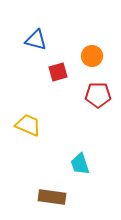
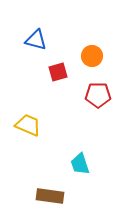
brown rectangle: moved 2 px left, 1 px up
